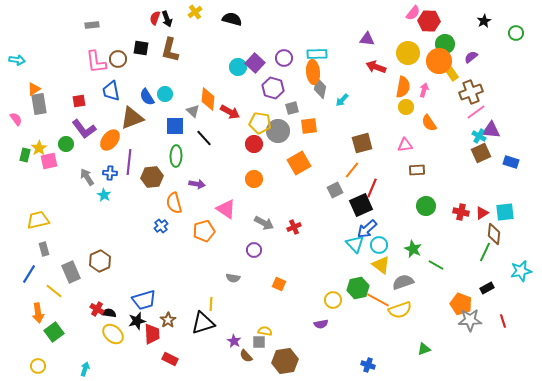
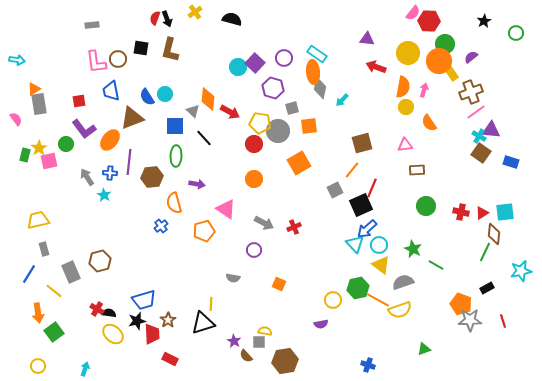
cyan rectangle at (317, 54): rotated 36 degrees clockwise
brown square at (481, 153): rotated 30 degrees counterclockwise
brown hexagon at (100, 261): rotated 10 degrees clockwise
